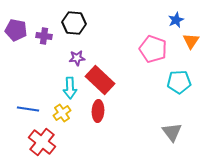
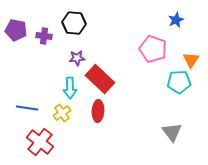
orange triangle: moved 19 px down
red rectangle: moved 1 px up
blue line: moved 1 px left, 1 px up
red cross: moved 2 px left
